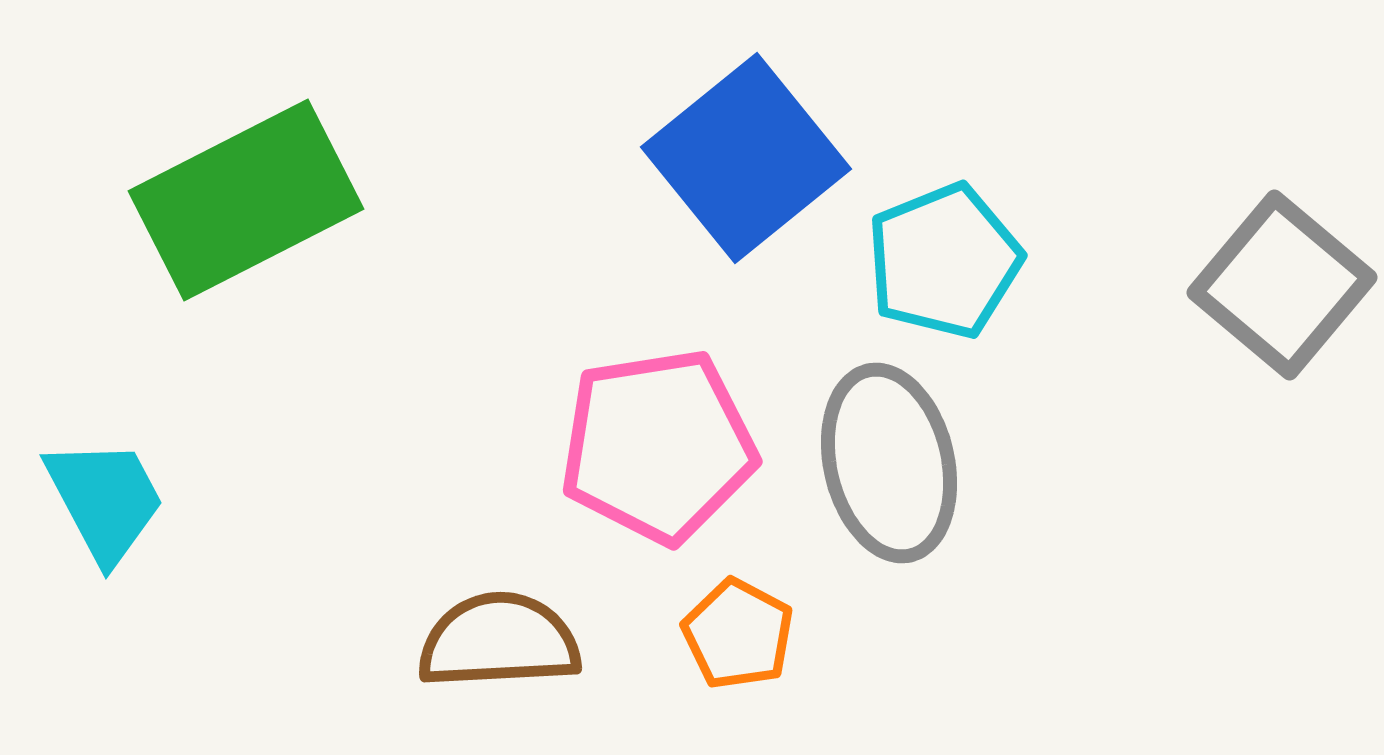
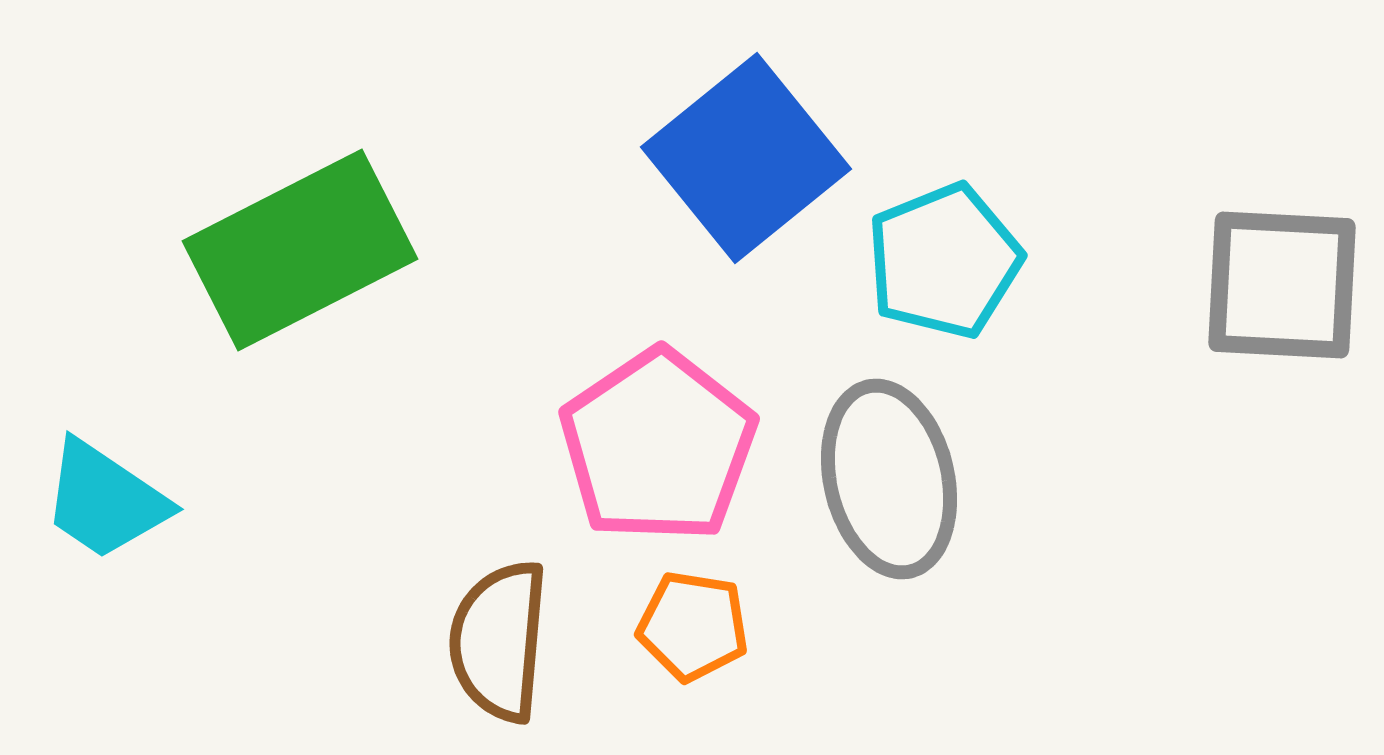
green rectangle: moved 54 px right, 50 px down
gray square: rotated 37 degrees counterclockwise
pink pentagon: rotated 25 degrees counterclockwise
gray ellipse: moved 16 px down
cyan trapezoid: rotated 152 degrees clockwise
orange pentagon: moved 45 px left, 8 px up; rotated 19 degrees counterclockwise
brown semicircle: rotated 82 degrees counterclockwise
